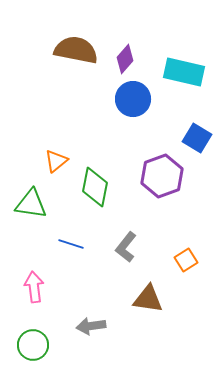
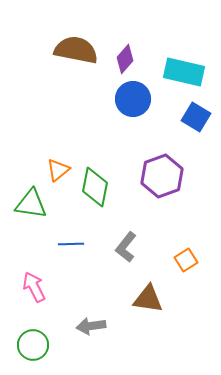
blue square: moved 1 px left, 21 px up
orange triangle: moved 2 px right, 9 px down
blue line: rotated 20 degrees counterclockwise
pink arrow: rotated 20 degrees counterclockwise
